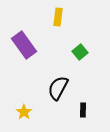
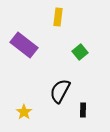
purple rectangle: rotated 16 degrees counterclockwise
black semicircle: moved 2 px right, 3 px down
